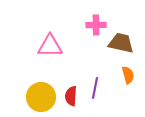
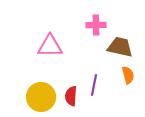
brown trapezoid: moved 1 px left, 4 px down
purple line: moved 1 px left, 3 px up
